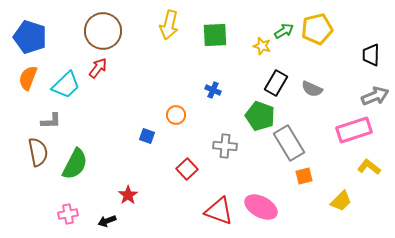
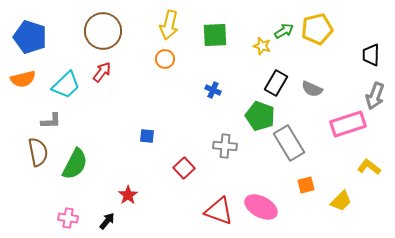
red arrow: moved 4 px right, 4 px down
orange semicircle: moved 5 px left, 1 px down; rotated 125 degrees counterclockwise
gray arrow: rotated 132 degrees clockwise
orange circle: moved 11 px left, 56 px up
pink rectangle: moved 6 px left, 6 px up
blue square: rotated 14 degrees counterclockwise
red square: moved 3 px left, 1 px up
orange square: moved 2 px right, 9 px down
pink cross: moved 4 px down; rotated 18 degrees clockwise
black arrow: rotated 150 degrees clockwise
